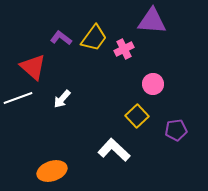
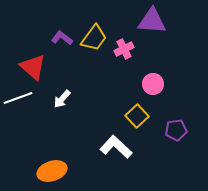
purple L-shape: moved 1 px right
white L-shape: moved 2 px right, 3 px up
